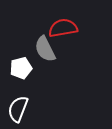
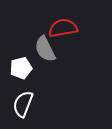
white semicircle: moved 5 px right, 5 px up
